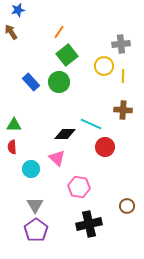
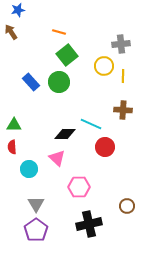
orange line: rotated 72 degrees clockwise
cyan circle: moved 2 px left
pink hexagon: rotated 10 degrees counterclockwise
gray triangle: moved 1 px right, 1 px up
